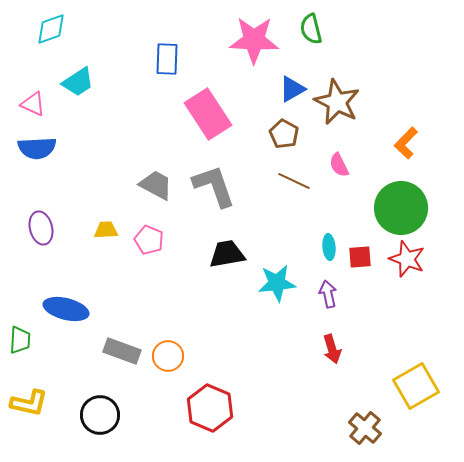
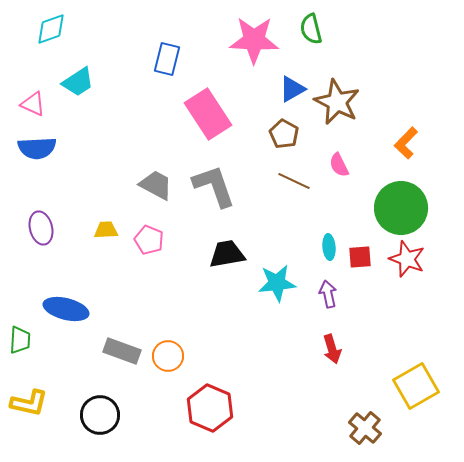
blue rectangle: rotated 12 degrees clockwise
